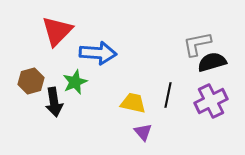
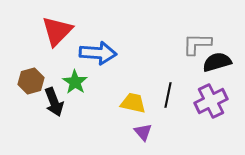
gray L-shape: rotated 12 degrees clockwise
black semicircle: moved 5 px right
green star: rotated 15 degrees counterclockwise
black arrow: rotated 12 degrees counterclockwise
